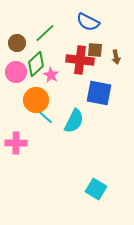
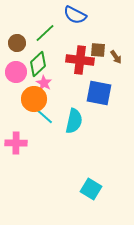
blue semicircle: moved 13 px left, 7 px up
brown square: moved 3 px right
brown arrow: rotated 24 degrees counterclockwise
green diamond: moved 2 px right
pink star: moved 7 px left, 8 px down
orange circle: moved 2 px left, 1 px up
cyan semicircle: rotated 15 degrees counterclockwise
cyan square: moved 5 px left
